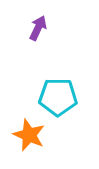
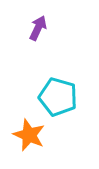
cyan pentagon: rotated 15 degrees clockwise
